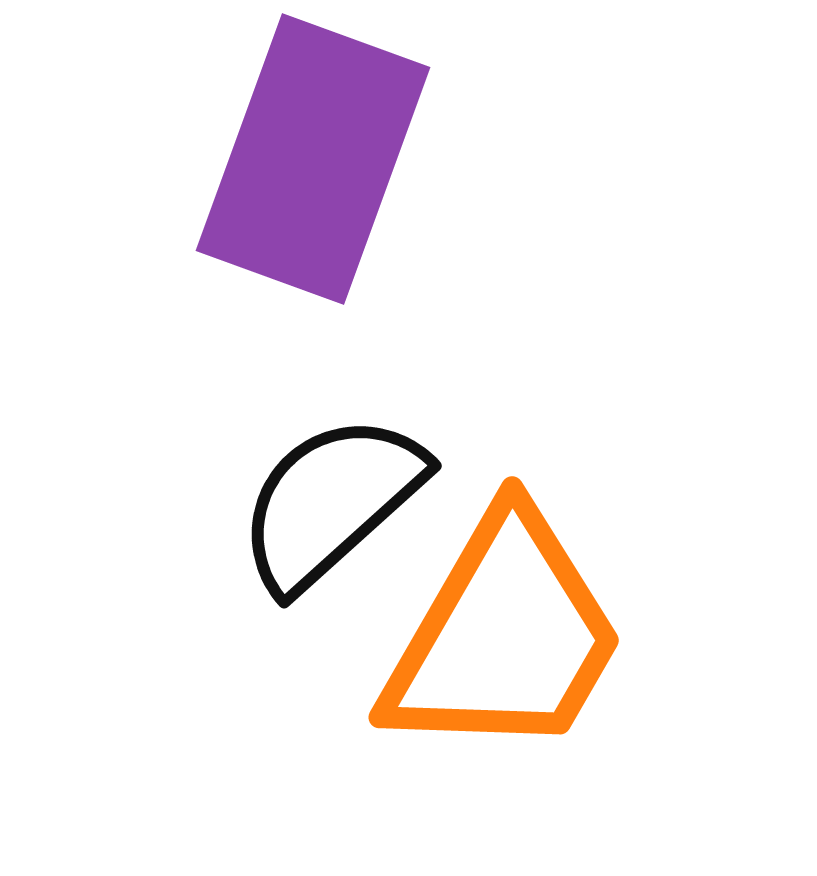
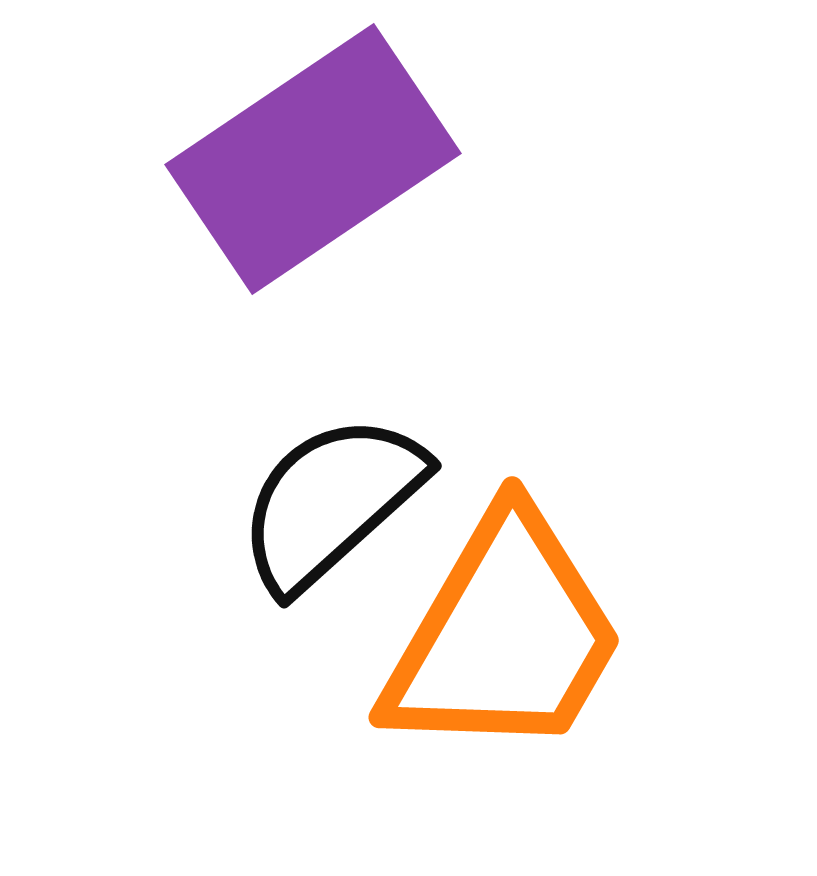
purple rectangle: rotated 36 degrees clockwise
